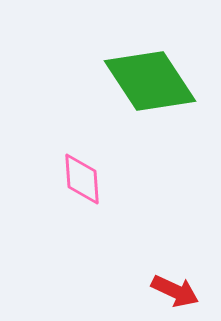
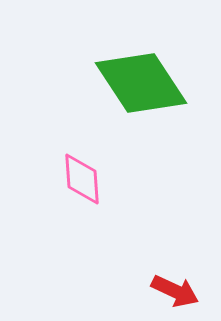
green diamond: moved 9 px left, 2 px down
